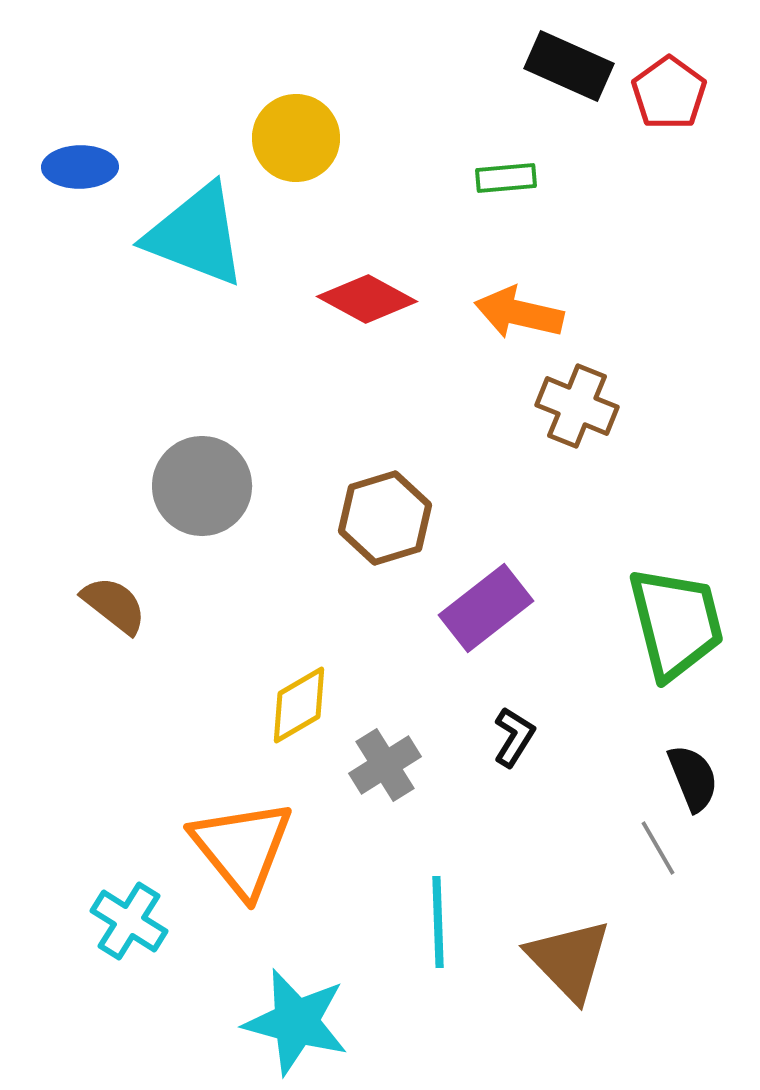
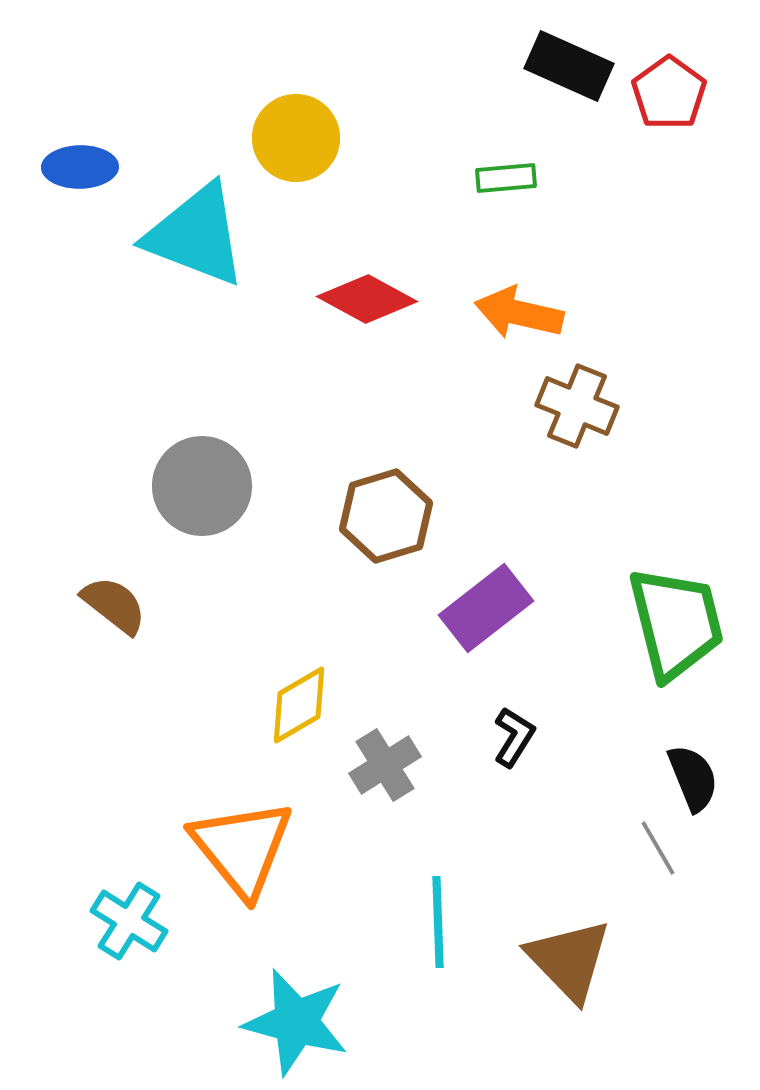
brown hexagon: moved 1 px right, 2 px up
